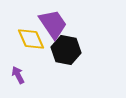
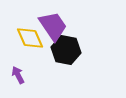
purple trapezoid: moved 2 px down
yellow diamond: moved 1 px left, 1 px up
